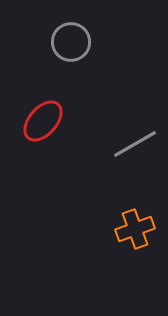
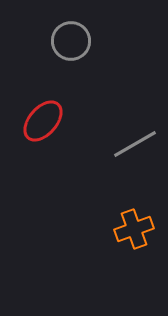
gray circle: moved 1 px up
orange cross: moved 1 px left
